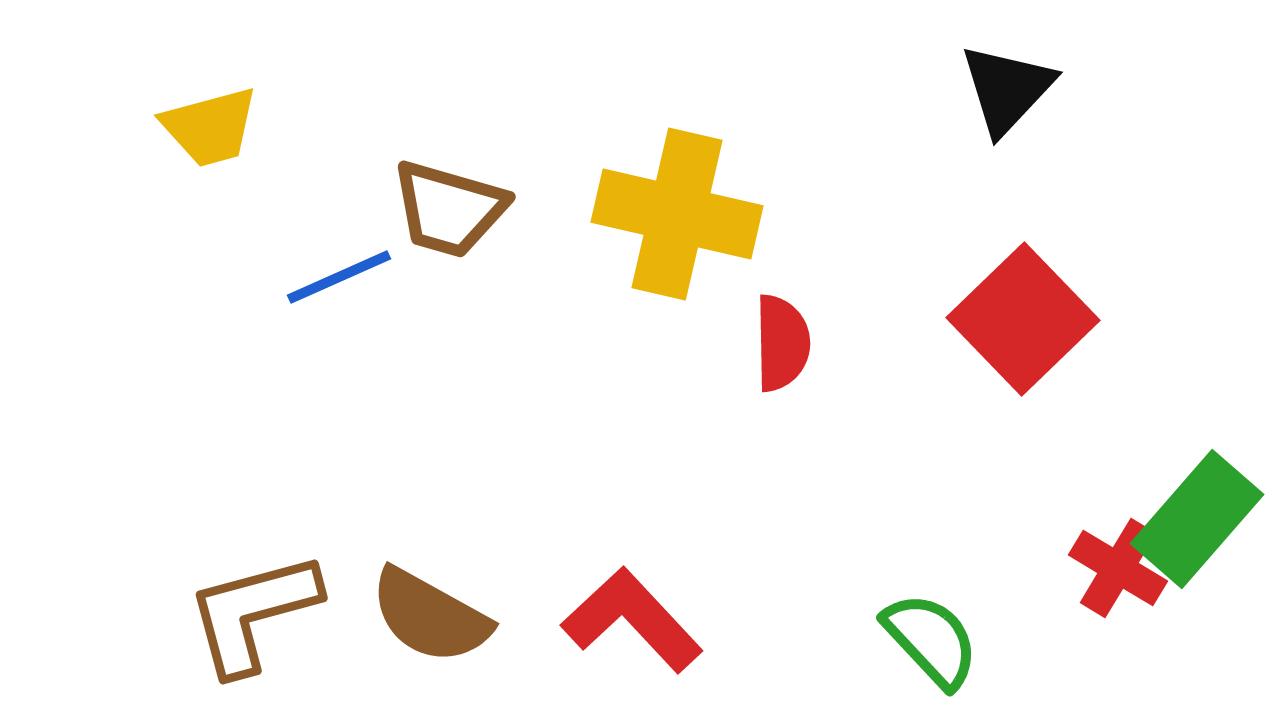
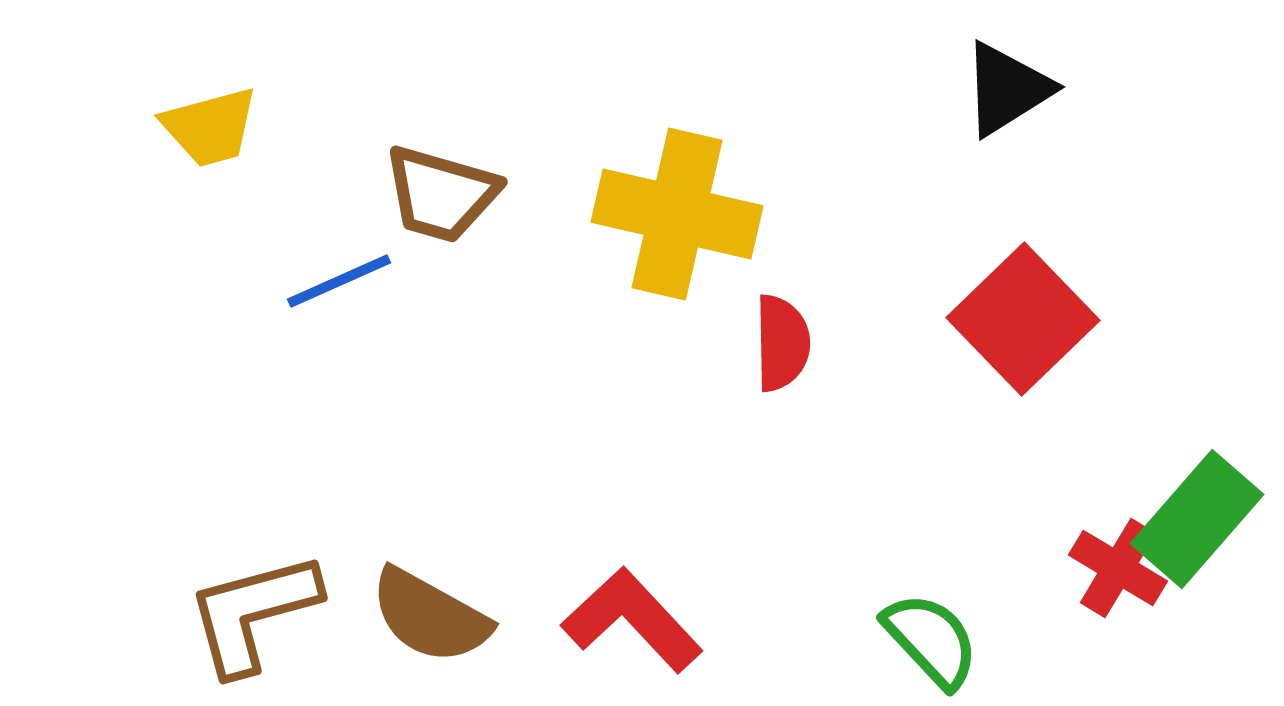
black triangle: rotated 15 degrees clockwise
brown trapezoid: moved 8 px left, 15 px up
blue line: moved 4 px down
